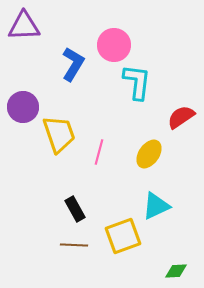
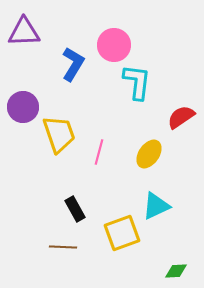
purple triangle: moved 6 px down
yellow square: moved 1 px left, 3 px up
brown line: moved 11 px left, 2 px down
